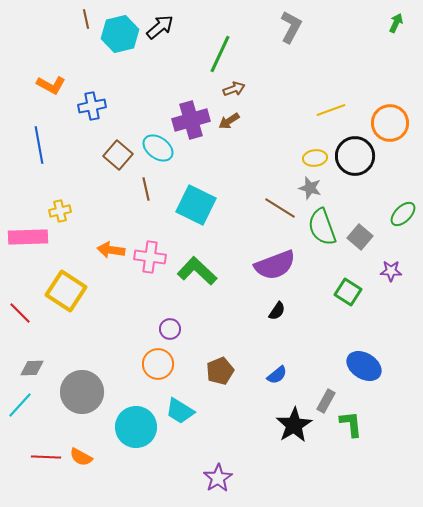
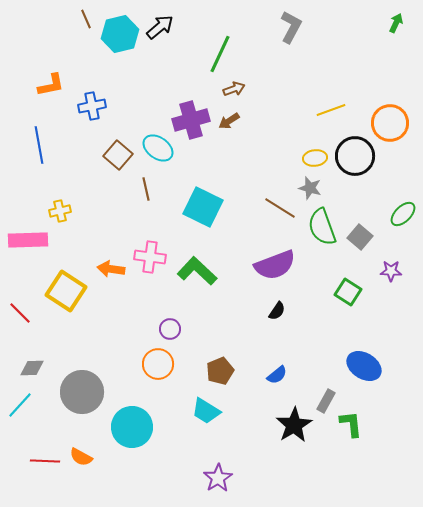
brown line at (86, 19): rotated 12 degrees counterclockwise
orange L-shape at (51, 85): rotated 40 degrees counterclockwise
cyan square at (196, 205): moved 7 px right, 2 px down
pink rectangle at (28, 237): moved 3 px down
orange arrow at (111, 250): moved 19 px down
cyan trapezoid at (180, 411): moved 26 px right
cyan circle at (136, 427): moved 4 px left
red line at (46, 457): moved 1 px left, 4 px down
